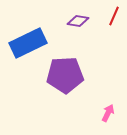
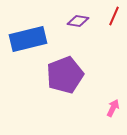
blue rectangle: moved 4 px up; rotated 12 degrees clockwise
purple pentagon: rotated 18 degrees counterclockwise
pink arrow: moved 5 px right, 5 px up
